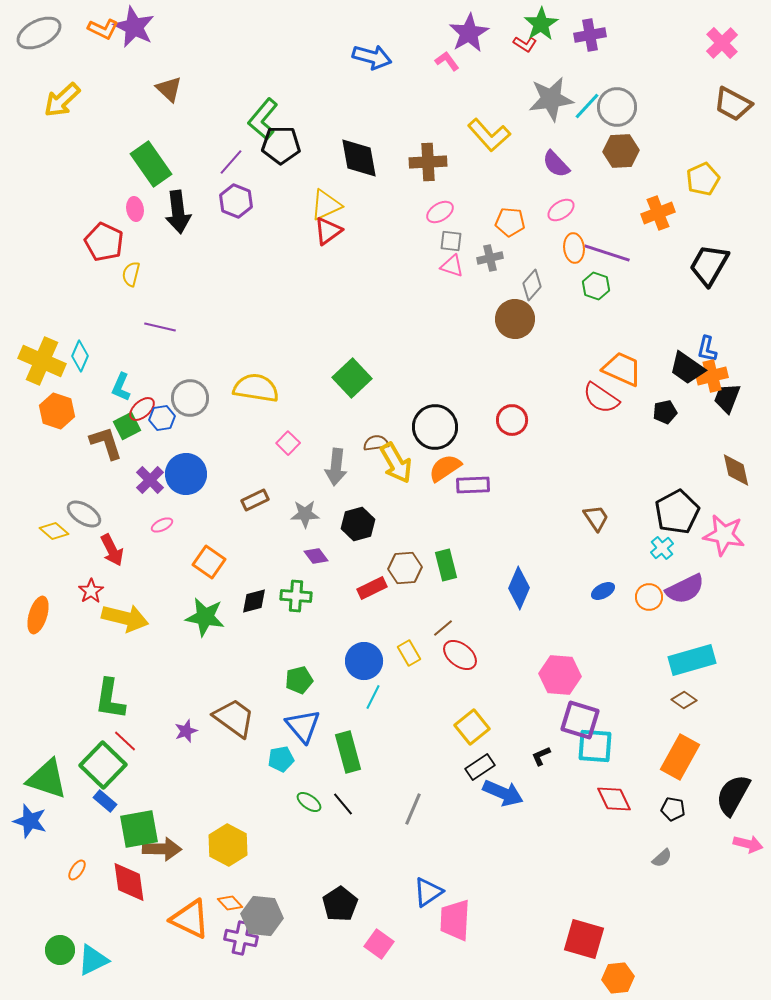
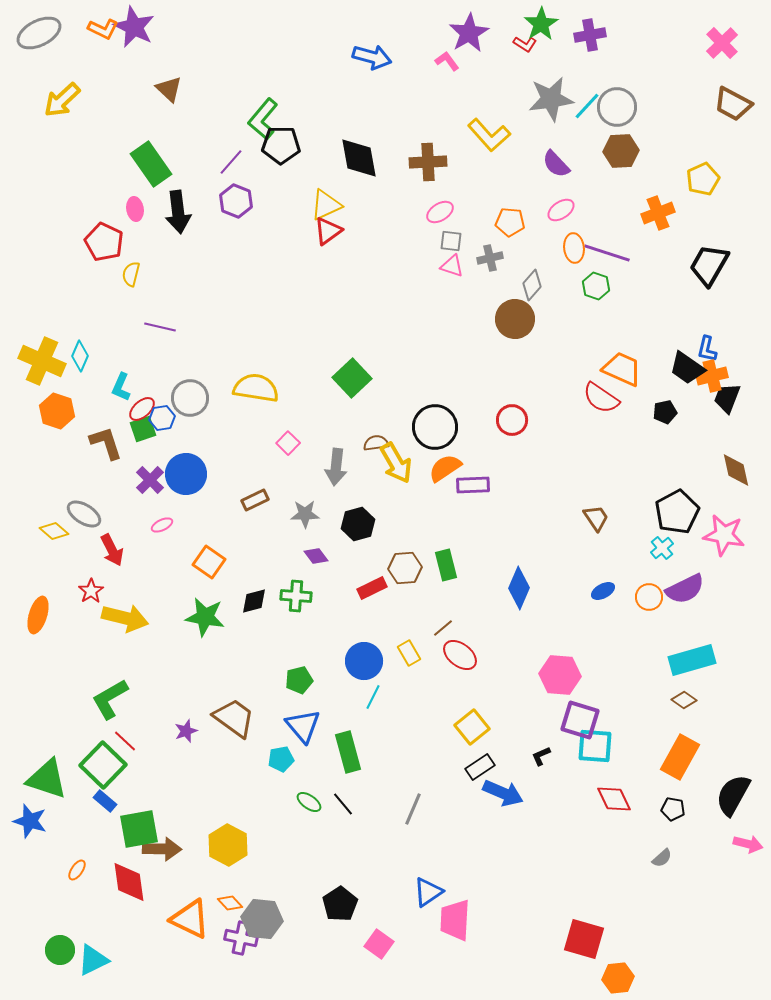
green square at (127, 426): moved 16 px right, 3 px down; rotated 8 degrees clockwise
green L-shape at (110, 699): rotated 51 degrees clockwise
gray hexagon at (262, 916): moved 3 px down
